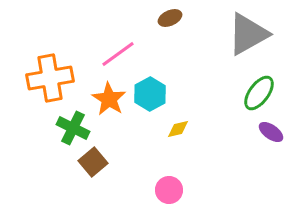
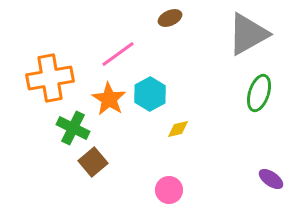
green ellipse: rotated 18 degrees counterclockwise
purple ellipse: moved 47 px down
